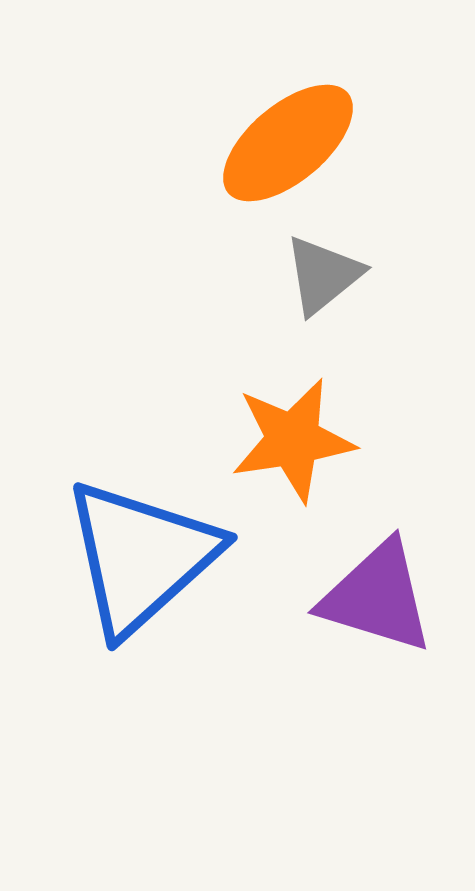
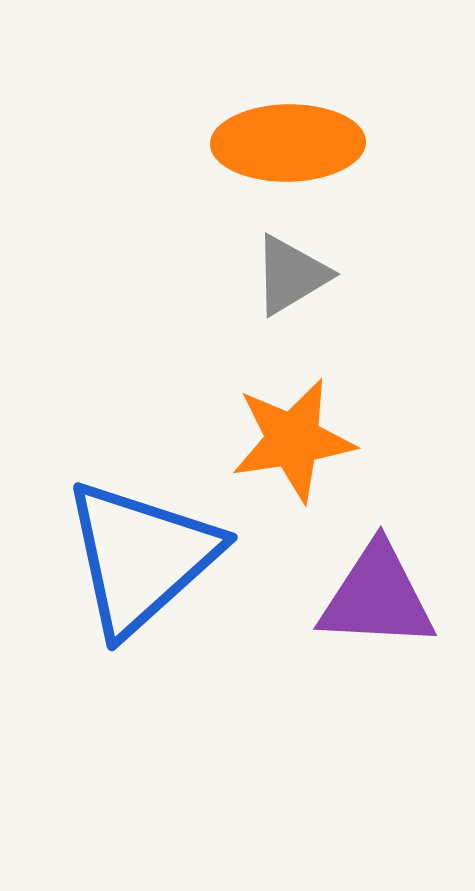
orange ellipse: rotated 39 degrees clockwise
gray triangle: moved 32 px left; rotated 8 degrees clockwise
purple triangle: rotated 14 degrees counterclockwise
